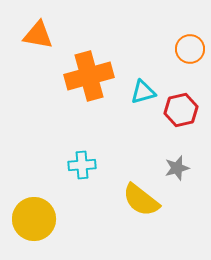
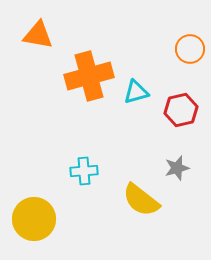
cyan triangle: moved 7 px left
cyan cross: moved 2 px right, 6 px down
